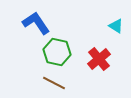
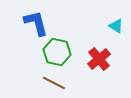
blue L-shape: rotated 20 degrees clockwise
